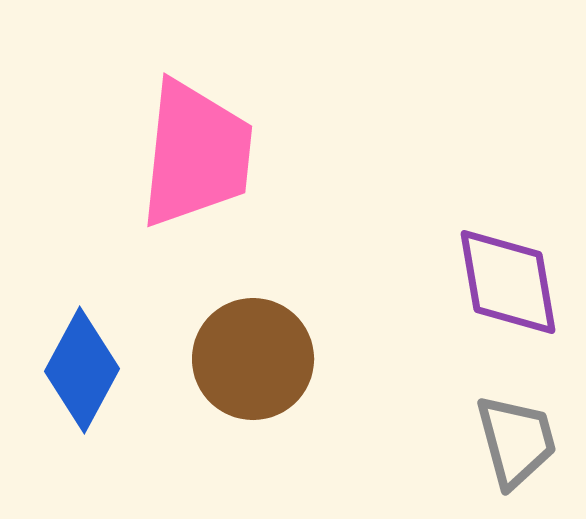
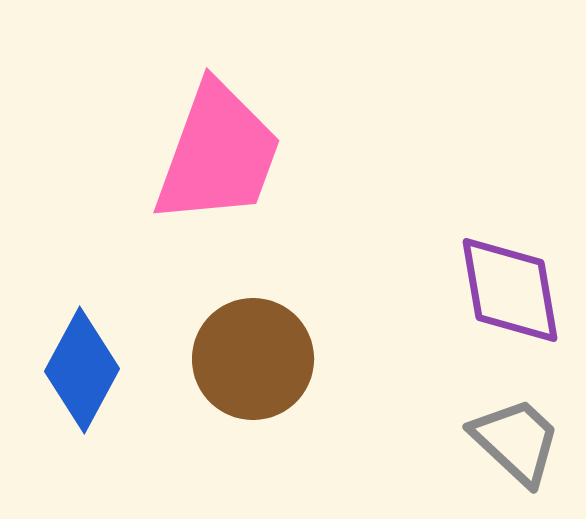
pink trapezoid: moved 22 px right; rotated 14 degrees clockwise
purple diamond: moved 2 px right, 8 px down
gray trapezoid: rotated 32 degrees counterclockwise
